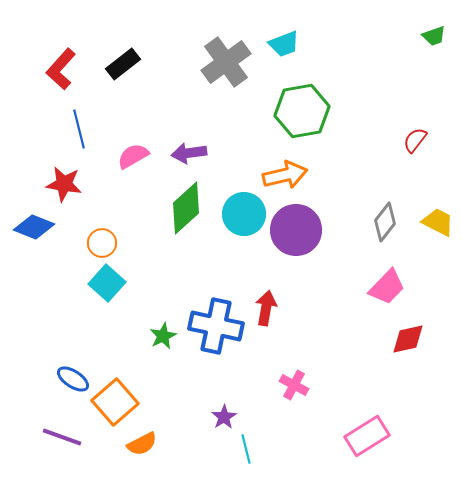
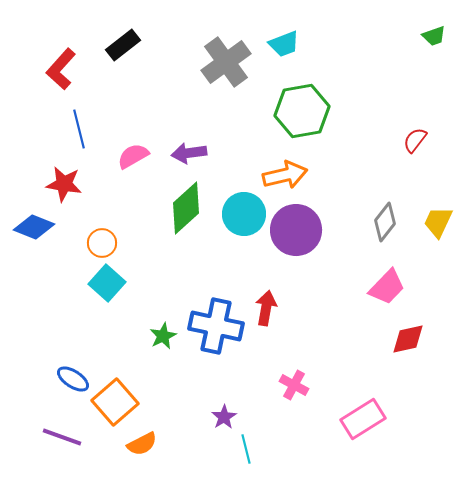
black rectangle: moved 19 px up
yellow trapezoid: rotated 92 degrees counterclockwise
pink rectangle: moved 4 px left, 17 px up
